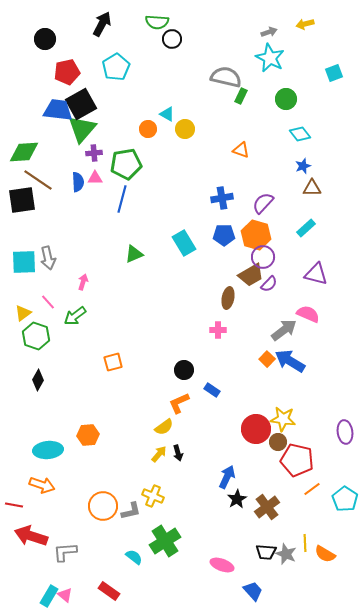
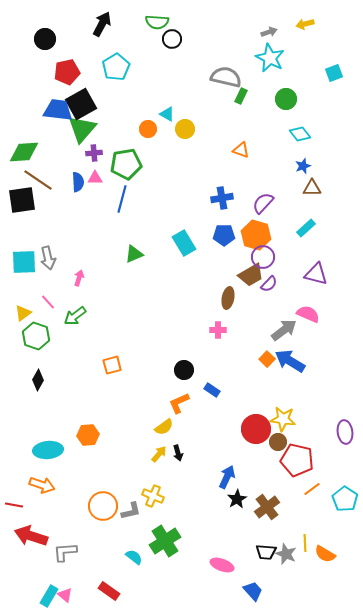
pink arrow at (83, 282): moved 4 px left, 4 px up
orange square at (113, 362): moved 1 px left, 3 px down
